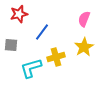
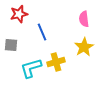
pink semicircle: rotated 28 degrees counterclockwise
blue line: rotated 60 degrees counterclockwise
yellow cross: moved 5 px down
